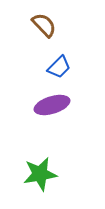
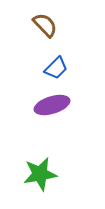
brown semicircle: moved 1 px right
blue trapezoid: moved 3 px left, 1 px down
